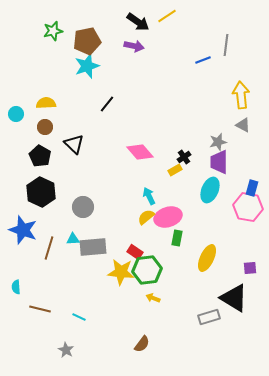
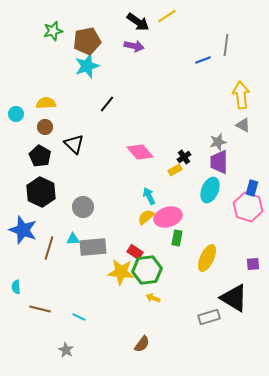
pink hexagon at (248, 207): rotated 8 degrees clockwise
purple square at (250, 268): moved 3 px right, 4 px up
